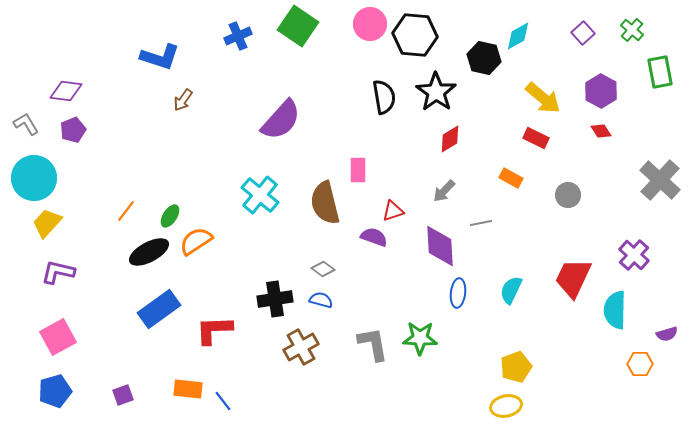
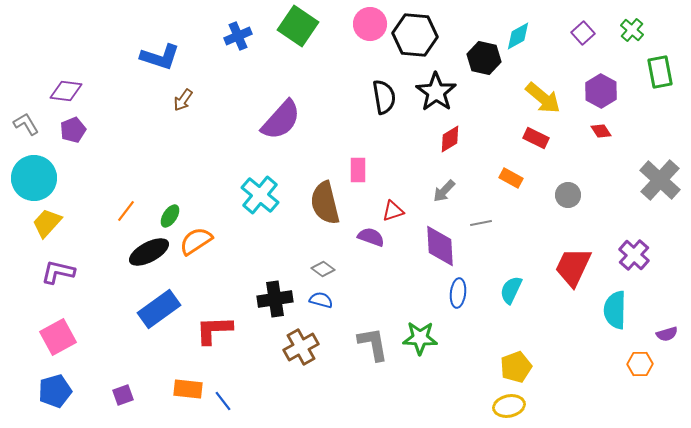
purple semicircle at (374, 237): moved 3 px left
red trapezoid at (573, 278): moved 11 px up
yellow ellipse at (506, 406): moved 3 px right
